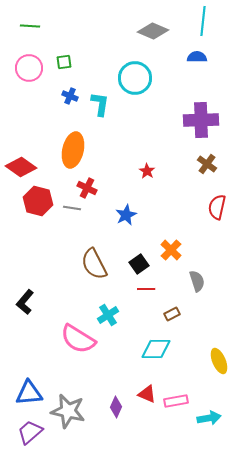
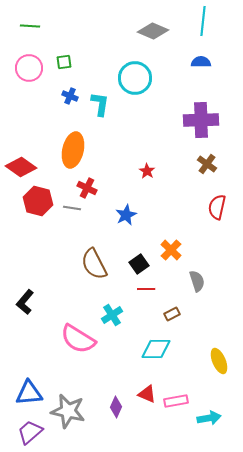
blue semicircle: moved 4 px right, 5 px down
cyan cross: moved 4 px right
